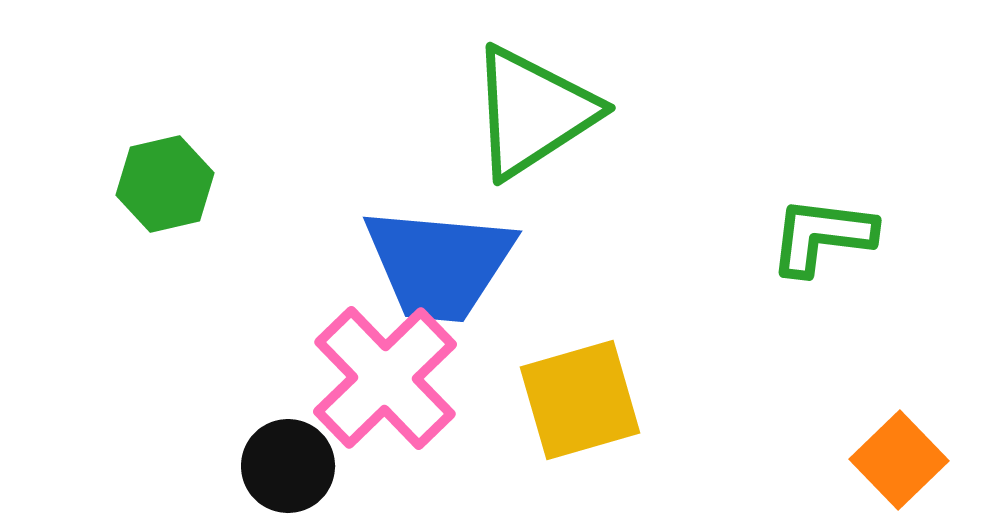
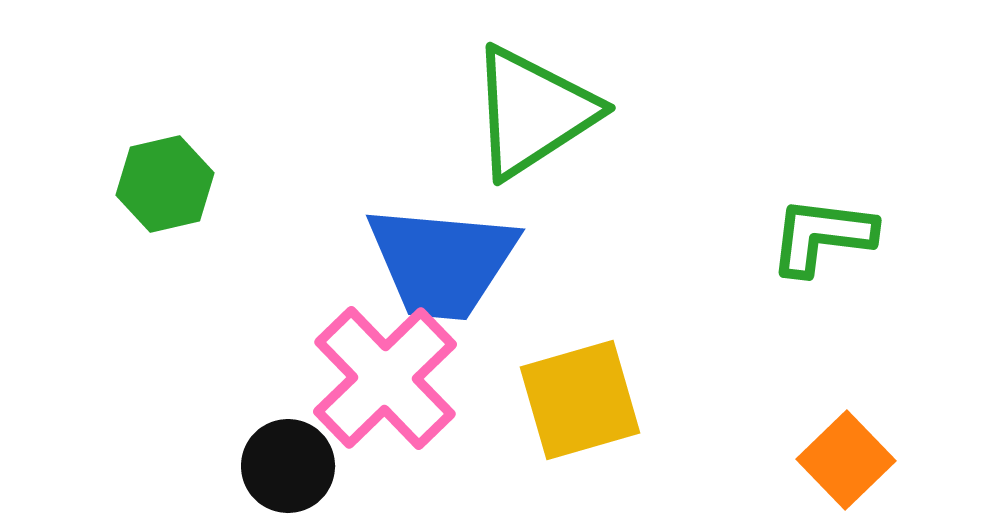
blue trapezoid: moved 3 px right, 2 px up
orange square: moved 53 px left
